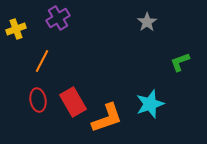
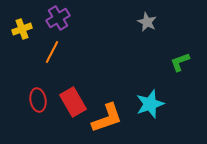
gray star: rotated 12 degrees counterclockwise
yellow cross: moved 6 px right
orange line: moved 10 px right, 9 px up
